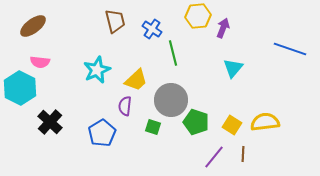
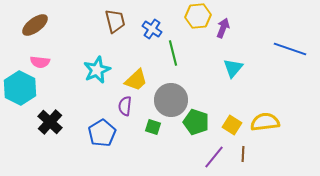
brown ellipse: moved 2 px right, 1 px up
